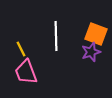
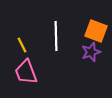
orange square: moved 3 px up
yellow line: moved 1 px right, 4 px up
